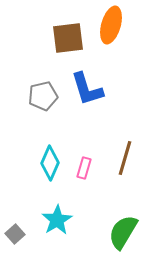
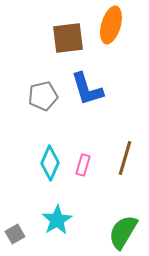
pink rectangle: moved 1 px left, 3 px up
gray square: rotated 12 degrees clockwise
